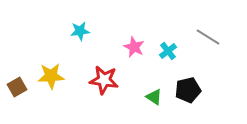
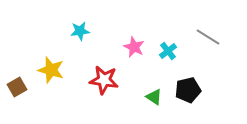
yellow star: moved 6 px up; rotated 20 degrees clockwise
